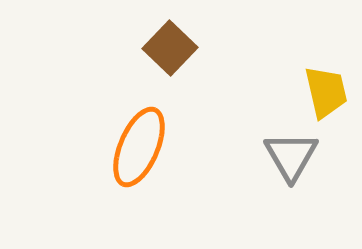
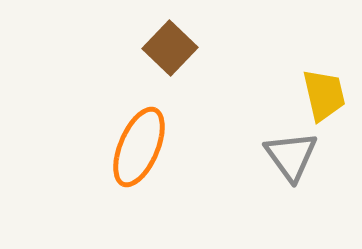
yellow trapezoid: moved 2 px left, 3 px down
gray triangle: rotated 6 degrees counterclockwise
